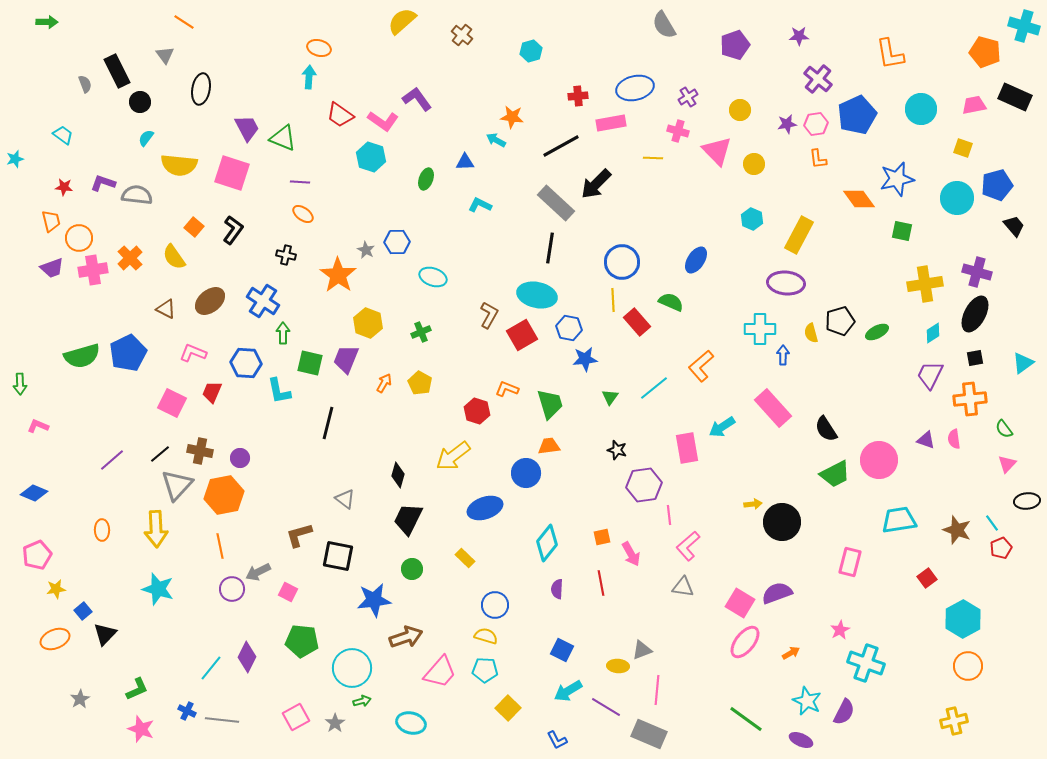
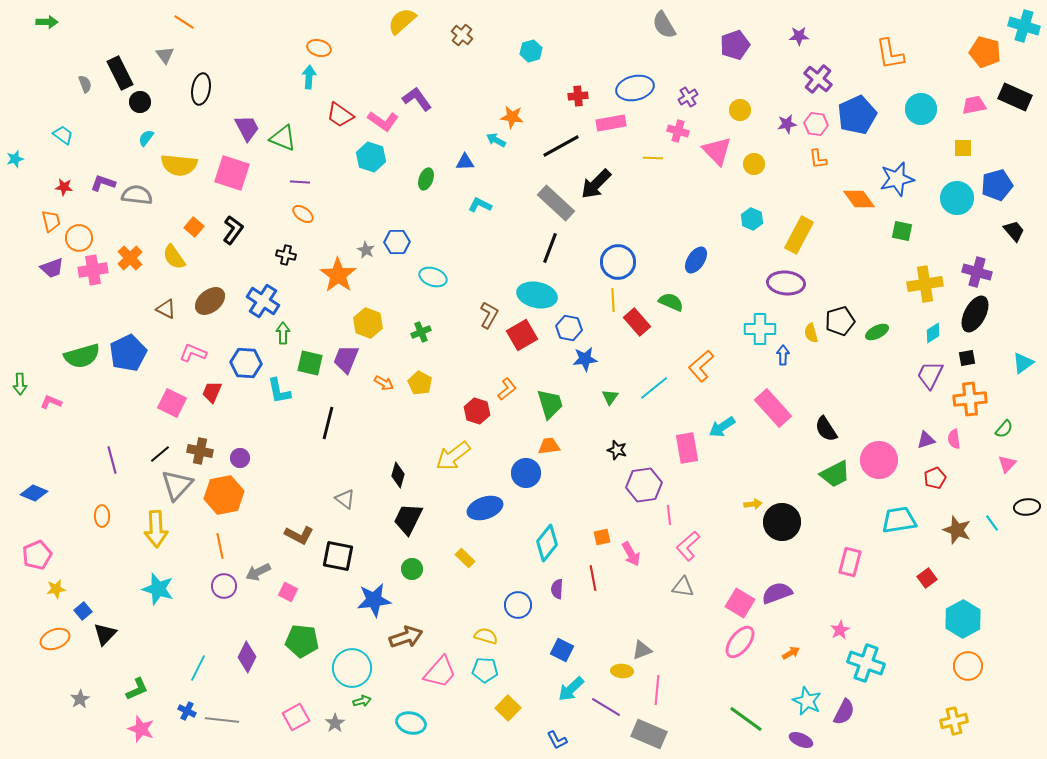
black rectangle at (117, 71): moved 3 px right, 2 px down
pink hexagon at (816, 124): rotated 15 degrees clockwise
yellow square at (963, 148): rotated 18 degrees counterclockwise
black trapezoid at (1014, 226): moved 5 px down
black line at (550, 248): rotated 12 degrees clockwise
blue circle at (622, 262): moved 4 px left
black square at (975, 358): moved 8 px left
orange arrow at (384, 383): rotated 90 degrees clockwise
orange L-shape at (507, 389): rotated 120 degrees clockwise
pink L-shape at (38, 426): moved 13 px right, 24 px up
green semicircle at (1004, 429): rotated 102 degrees counterclockwise
purple triangle at (926, 440): rotated 36 degrees counterclockwise
purple line at (112, 460): rotated 64 degrees counterclockwise
black ellipse at (1027, 501): moved 6 px down
orange ellipse at (102, 530): moved 14 px up
brown L-shape at (299, 535): rotated 136 degrees counterclockwise
red pentagon at (1001, 548): moved 66 px left, 70 px up
red line at (601, 583): moved 8 px left, 5 px up
purple circle at (232, 589): moved 8 px left, 3 px up
blue circle at (495, 605): moved 23 px right
pink ellipse at (745, 642): moved 5 px left
yellow ellipse at (618, 666): moved 4 px right, 5 px down
cyan line at (211, 668): moved 13 px left; rotated 12 degrees counterclockwise
cyan arrow at (568, 691): moved 3 px right, 2 px up; rotated 12 degrees counterclockwise
